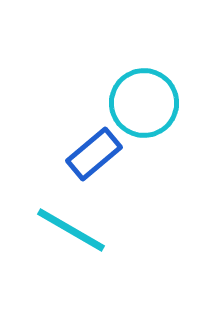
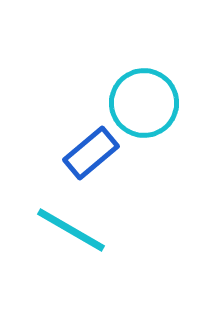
blue rectangle: moved 3 px left, 1 px up
